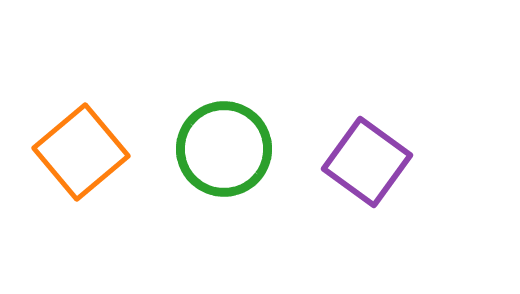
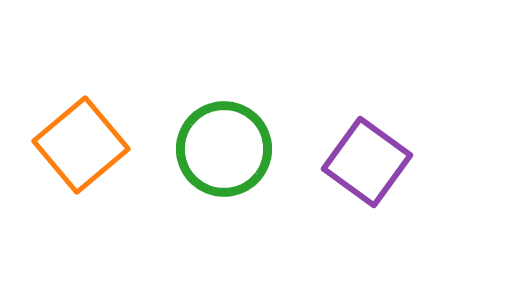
orange square: moved 7 px up
